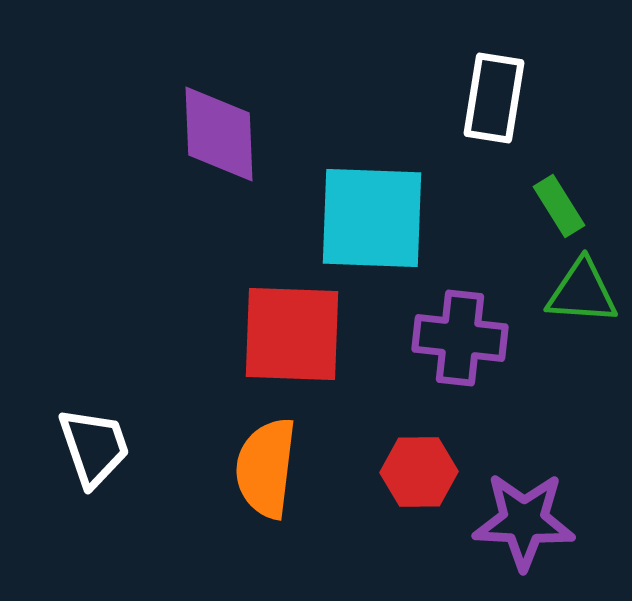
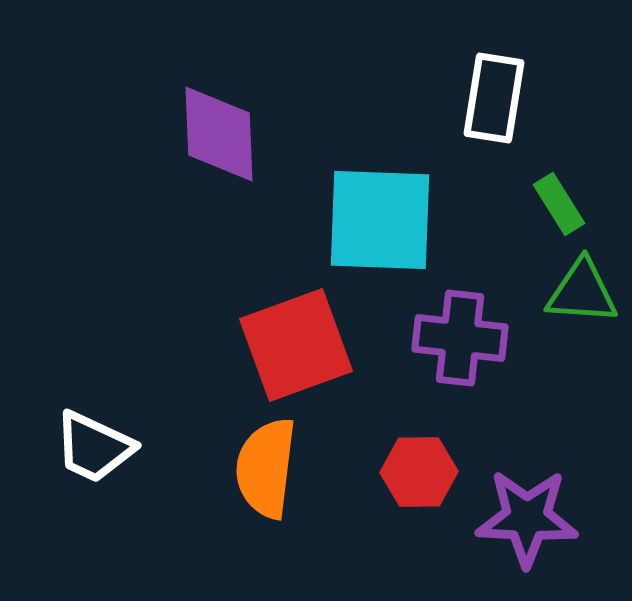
green rectangle: moved 2 px up
cyan square: moved 8 px right, 2 px down
red square: moved 4 px right, 11 px down; rotated 22 degrees counterclockwise
white trapezoid: rotated 134 degrees clockwise
purple star: moved 3 px right, 3 px up
